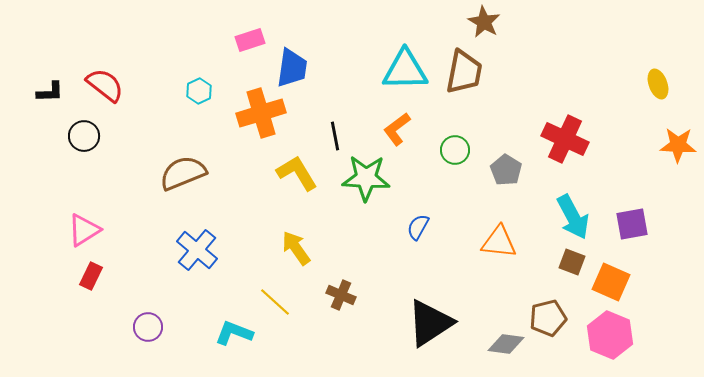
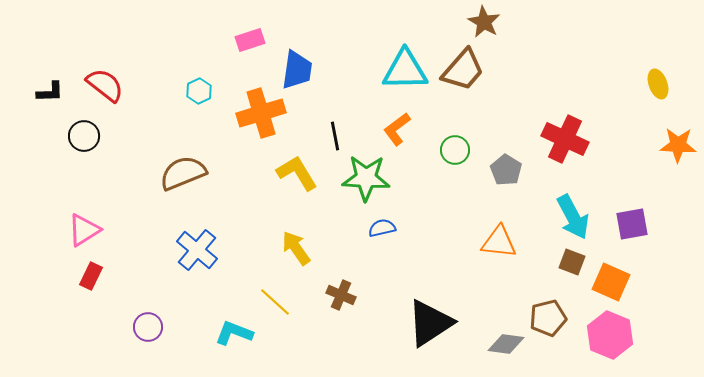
blue trapezoid: moved 5 px right, 2 px down
brown trapezoid: moved 1 px left, 2 px up; rotated 30 degrees clockwise
blue semicircle: moved 36 px left, 1 px down; rotated 48 degrees clockwise
